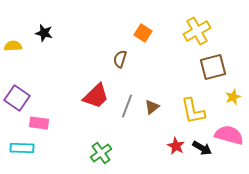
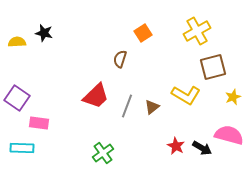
orange square: rotated 24 degrees clockwise
yellow semicircle: moved 4 px right, 4 px up
yellow L-shape: moved 7 px left, 16 px up; rotated 48 degrees counterclockwise
green cross: moved 2 px right
